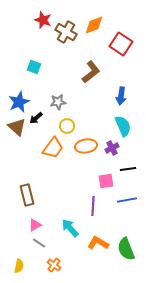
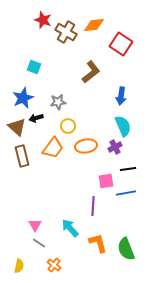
orange diamond: rotated 15 degrees clockwise
blue star: moved 4 px right, 4 px up
black arrow: rotated 24 degrees clockwise
yellow circle: moved 1 px right
purple cross: moved 3 px right, 1 px up
brown rectangle: moved 5 px left, 39 px up
blue line: moved 1 px left, 7 px up
pink triangle: rotated 32 degrees counterclockwise
orange L-shape: rotated 45 degrees clockwise
